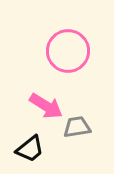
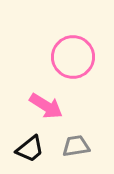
pink circle: moved 5 px right, 6 px down
gray trapezoid: moved 1 px left, 19 px down
